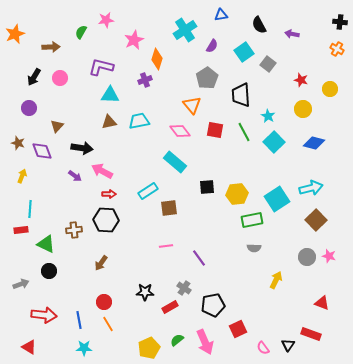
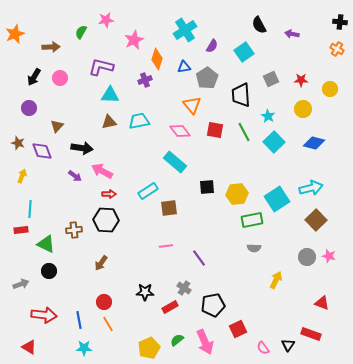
blue triangle at (221, 15): moved 37 px left, 52 px down
gray square at (268, 64): moved 3 px right, 15 px down; rotated 28 degrees clockwise
red star at (301, 80): rotated 16 degrees counterclockwise
